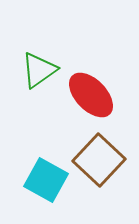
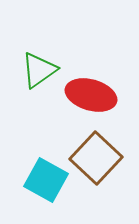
red ellipse: rotated 30 degrees counterclockwise
brown square: moved 3 px left, 2 px up
